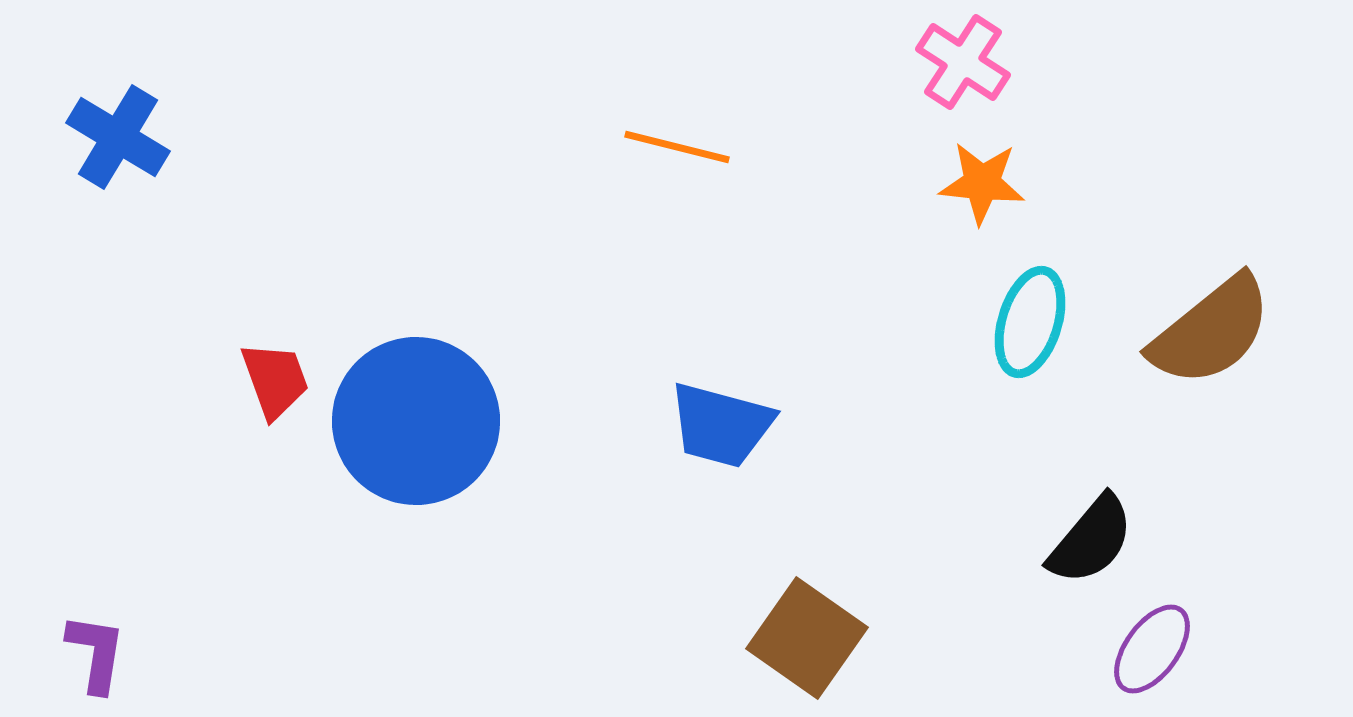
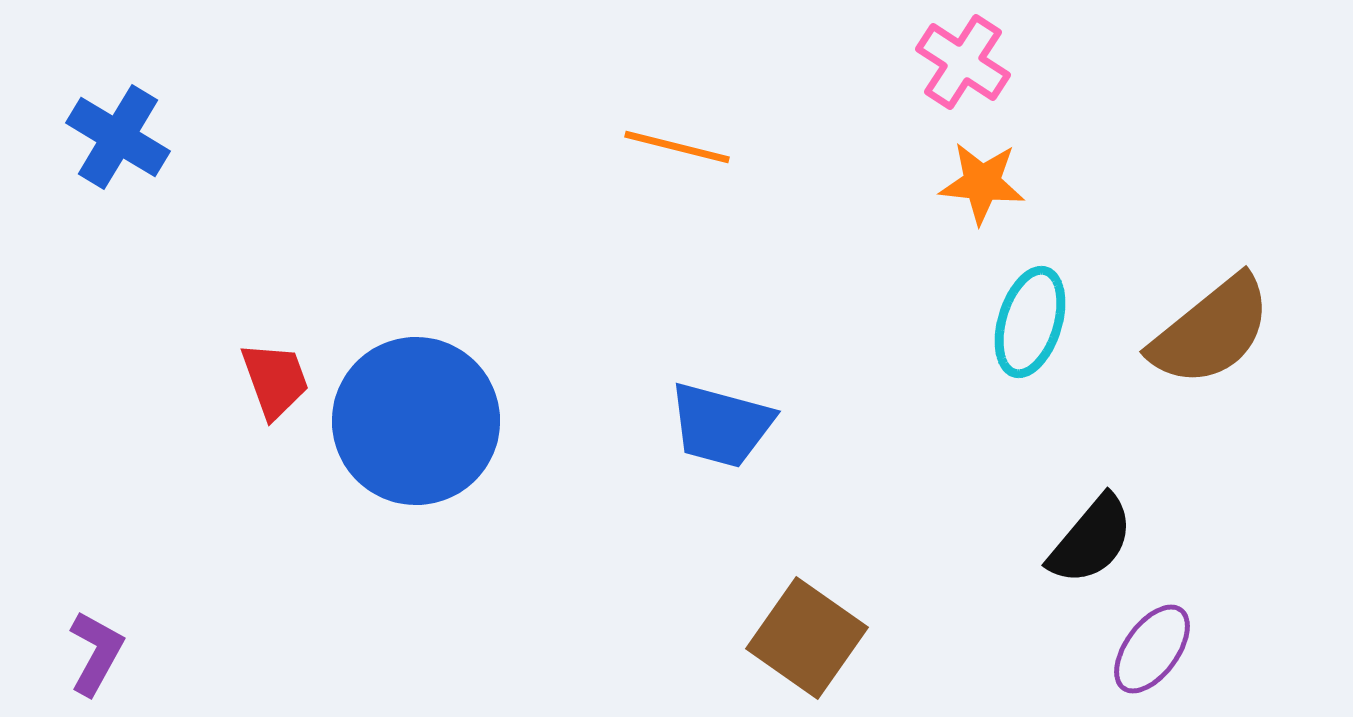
purple L-shape: rotated 20 degrees clockwise
